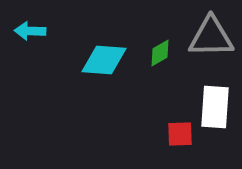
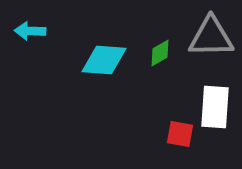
red square: rotated 12 degrees clockwise
